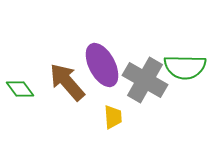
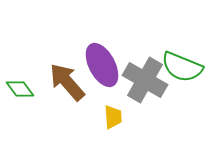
green semicircle: moved 3 px left; rotated 21 degrees clockwise
